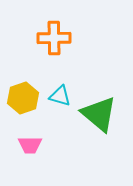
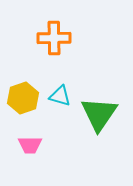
green triangle: rotated 24 degrees clockwise
